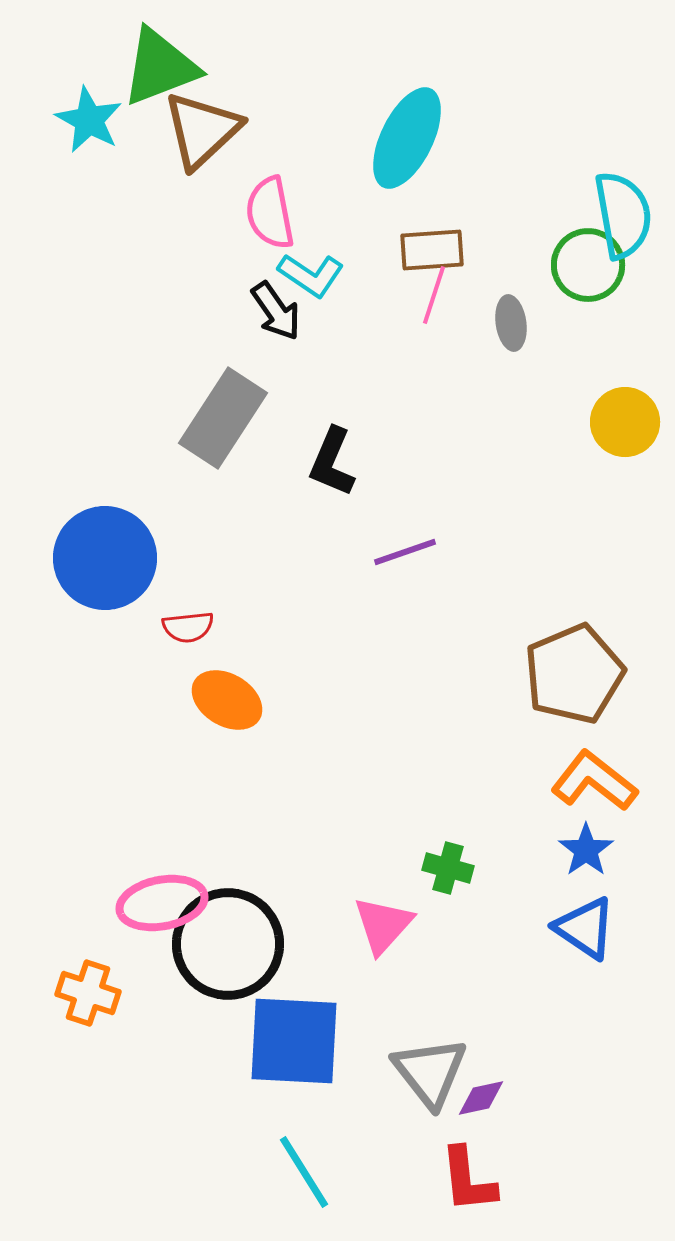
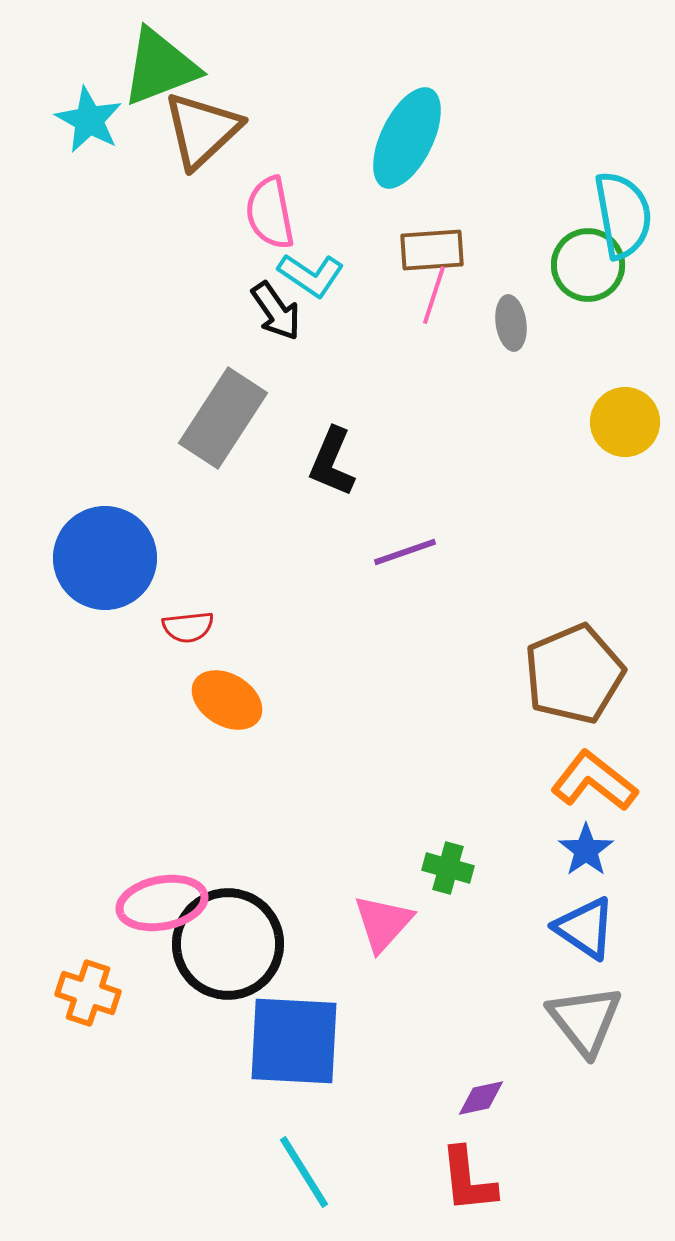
pink triangle: moved 2 px up
gray triangle: moved 155 px right, 52 px up
